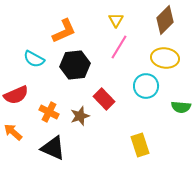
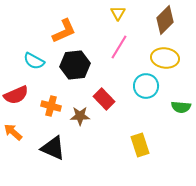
yellow triangle: moved 2 px right, 7 px up
cyan semicircle: moved 2 px down
orange cross: moved 2 px right, 6 px up; rotated 12 degrees counterclockwise
brown star: rotated 18 degrees clockwise
